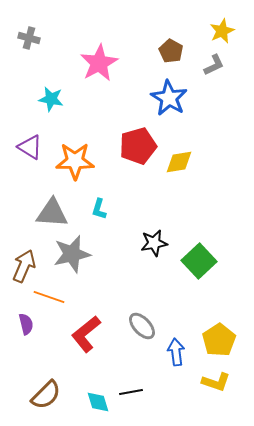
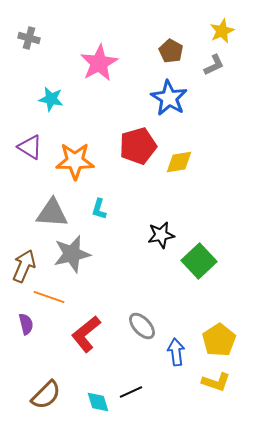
black star: moved 7 px right, 8 px up
black line: rotated 15 degrees counterclockwise
